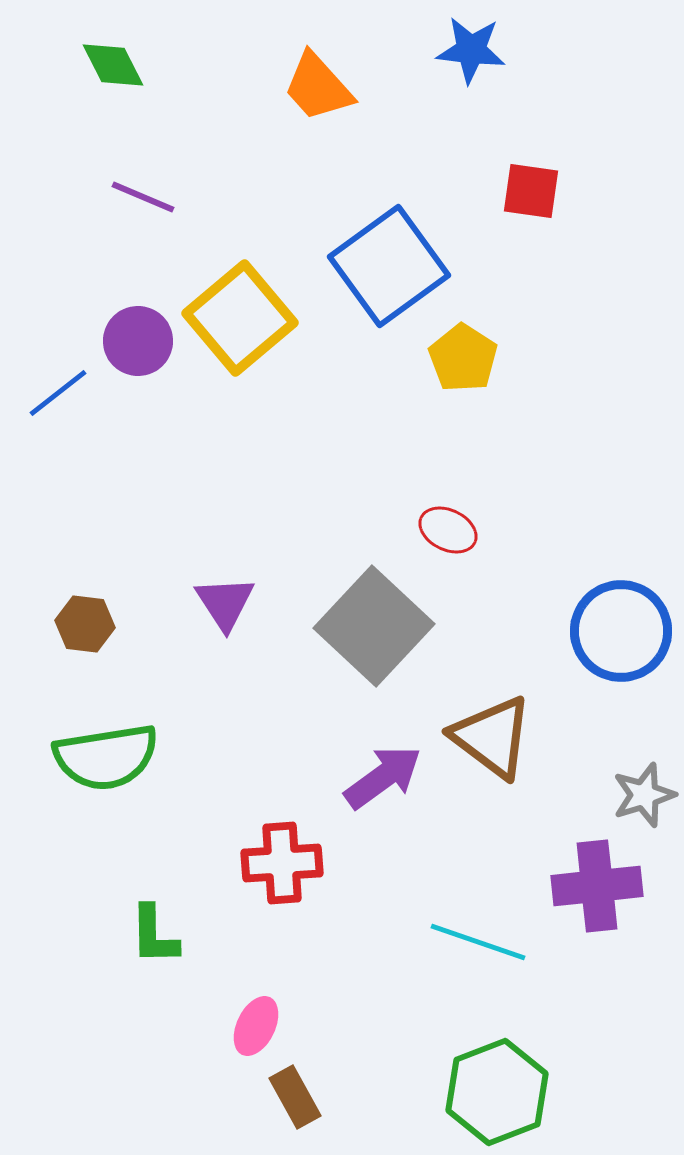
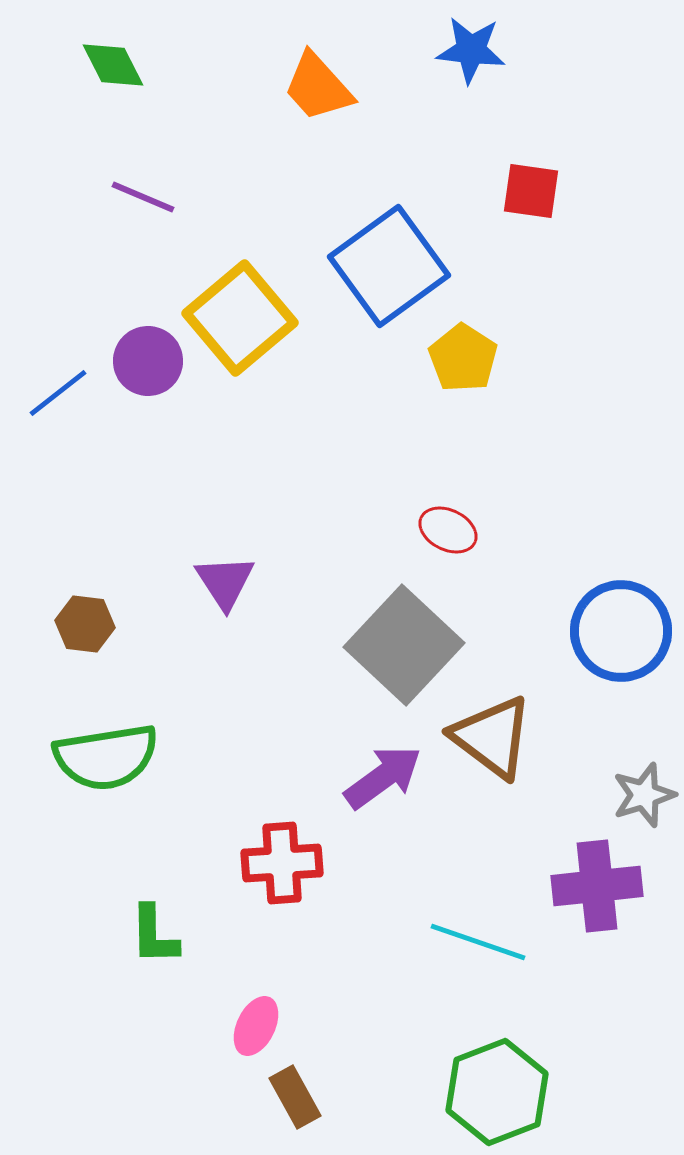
purple circle: moved 10 px right, 20 px down
purple triangle: moved 21 px up
gray square: moved 30 px right, 19 px down
